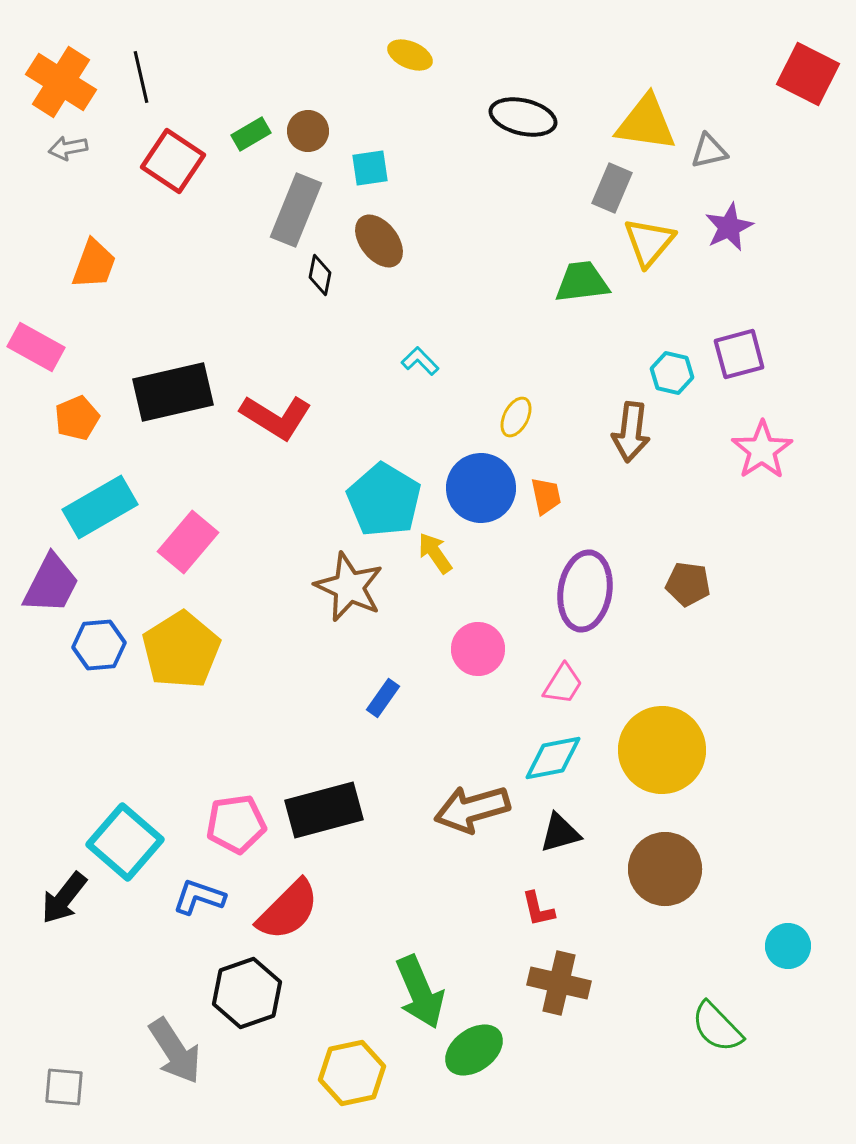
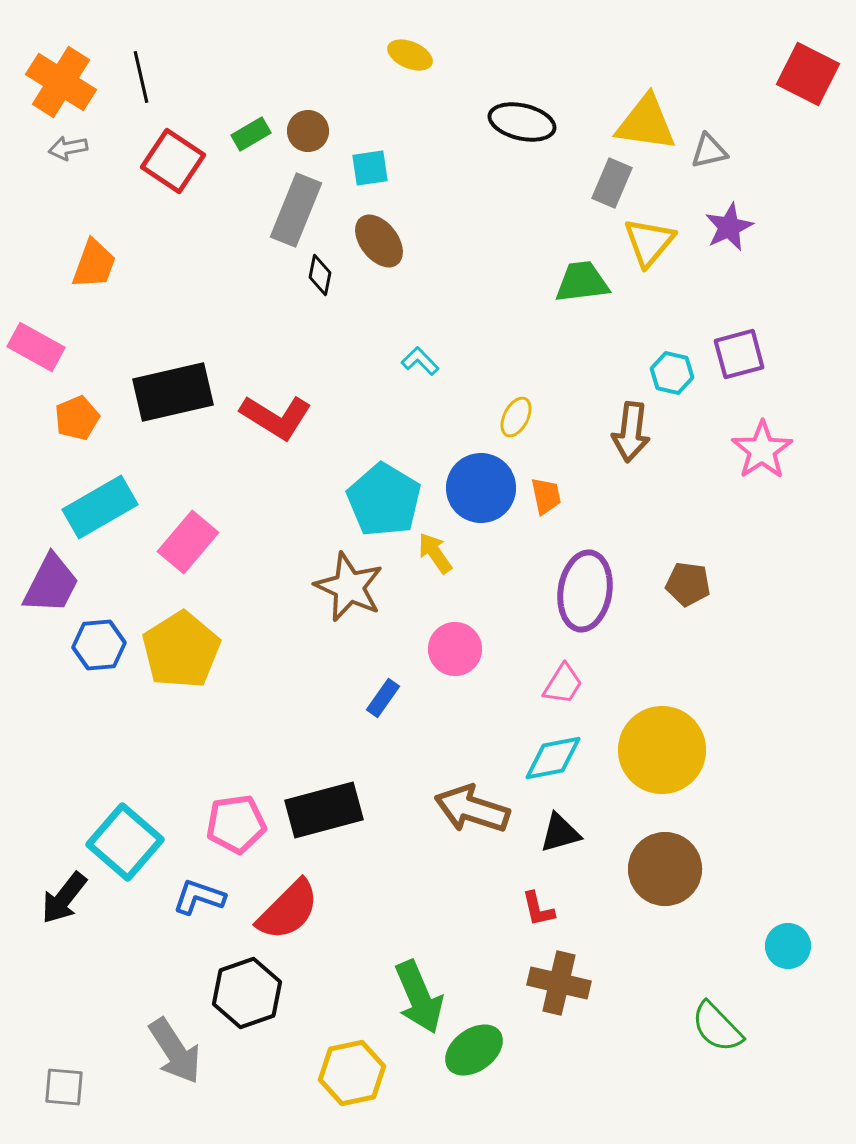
black ellipse at (523, 117): moved 1 px left, 5 px down
gray rectangle at (612, 188): moved 5 px up
pink circle at (478, 649): moved 23 px left
brown arrow at (472, 809): rotated 34 degrees clockwise
green arrow at (420, 992): moved 1 px left, 5 px down
